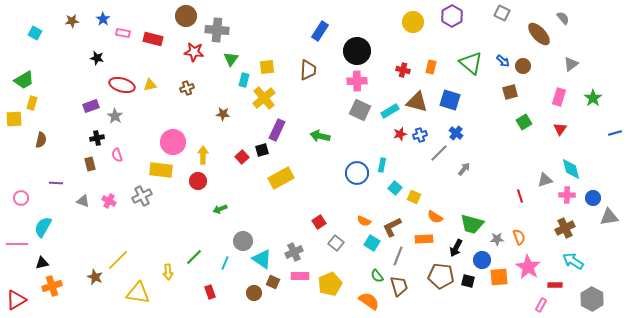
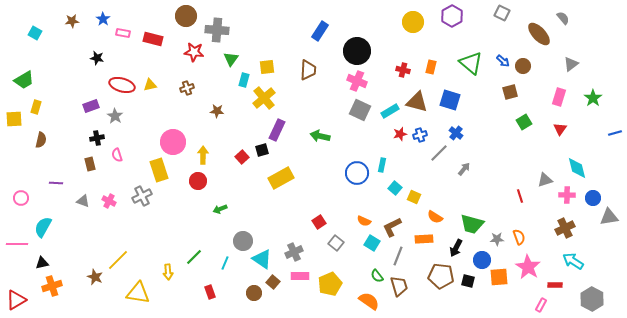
pink cross at (357, 81): rotated 24 degrees clockwise
yellow rectangle at (32, 103): moved 4 px right, 4 px down
brown star at (223, 114): moved 6 px left, 3 px up
cyan diamond at (571, 169): moved 6 px right, 1 px up
yellow rectangle at (161, 170): moved 2 px left; rotated 65 degrees clockwise
brown square at (273, 282): rotated 16 degrees clockwise
